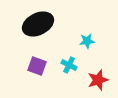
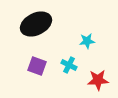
black ellipse: moved 2 px left
red star: rotated 15 degrees clockwise
